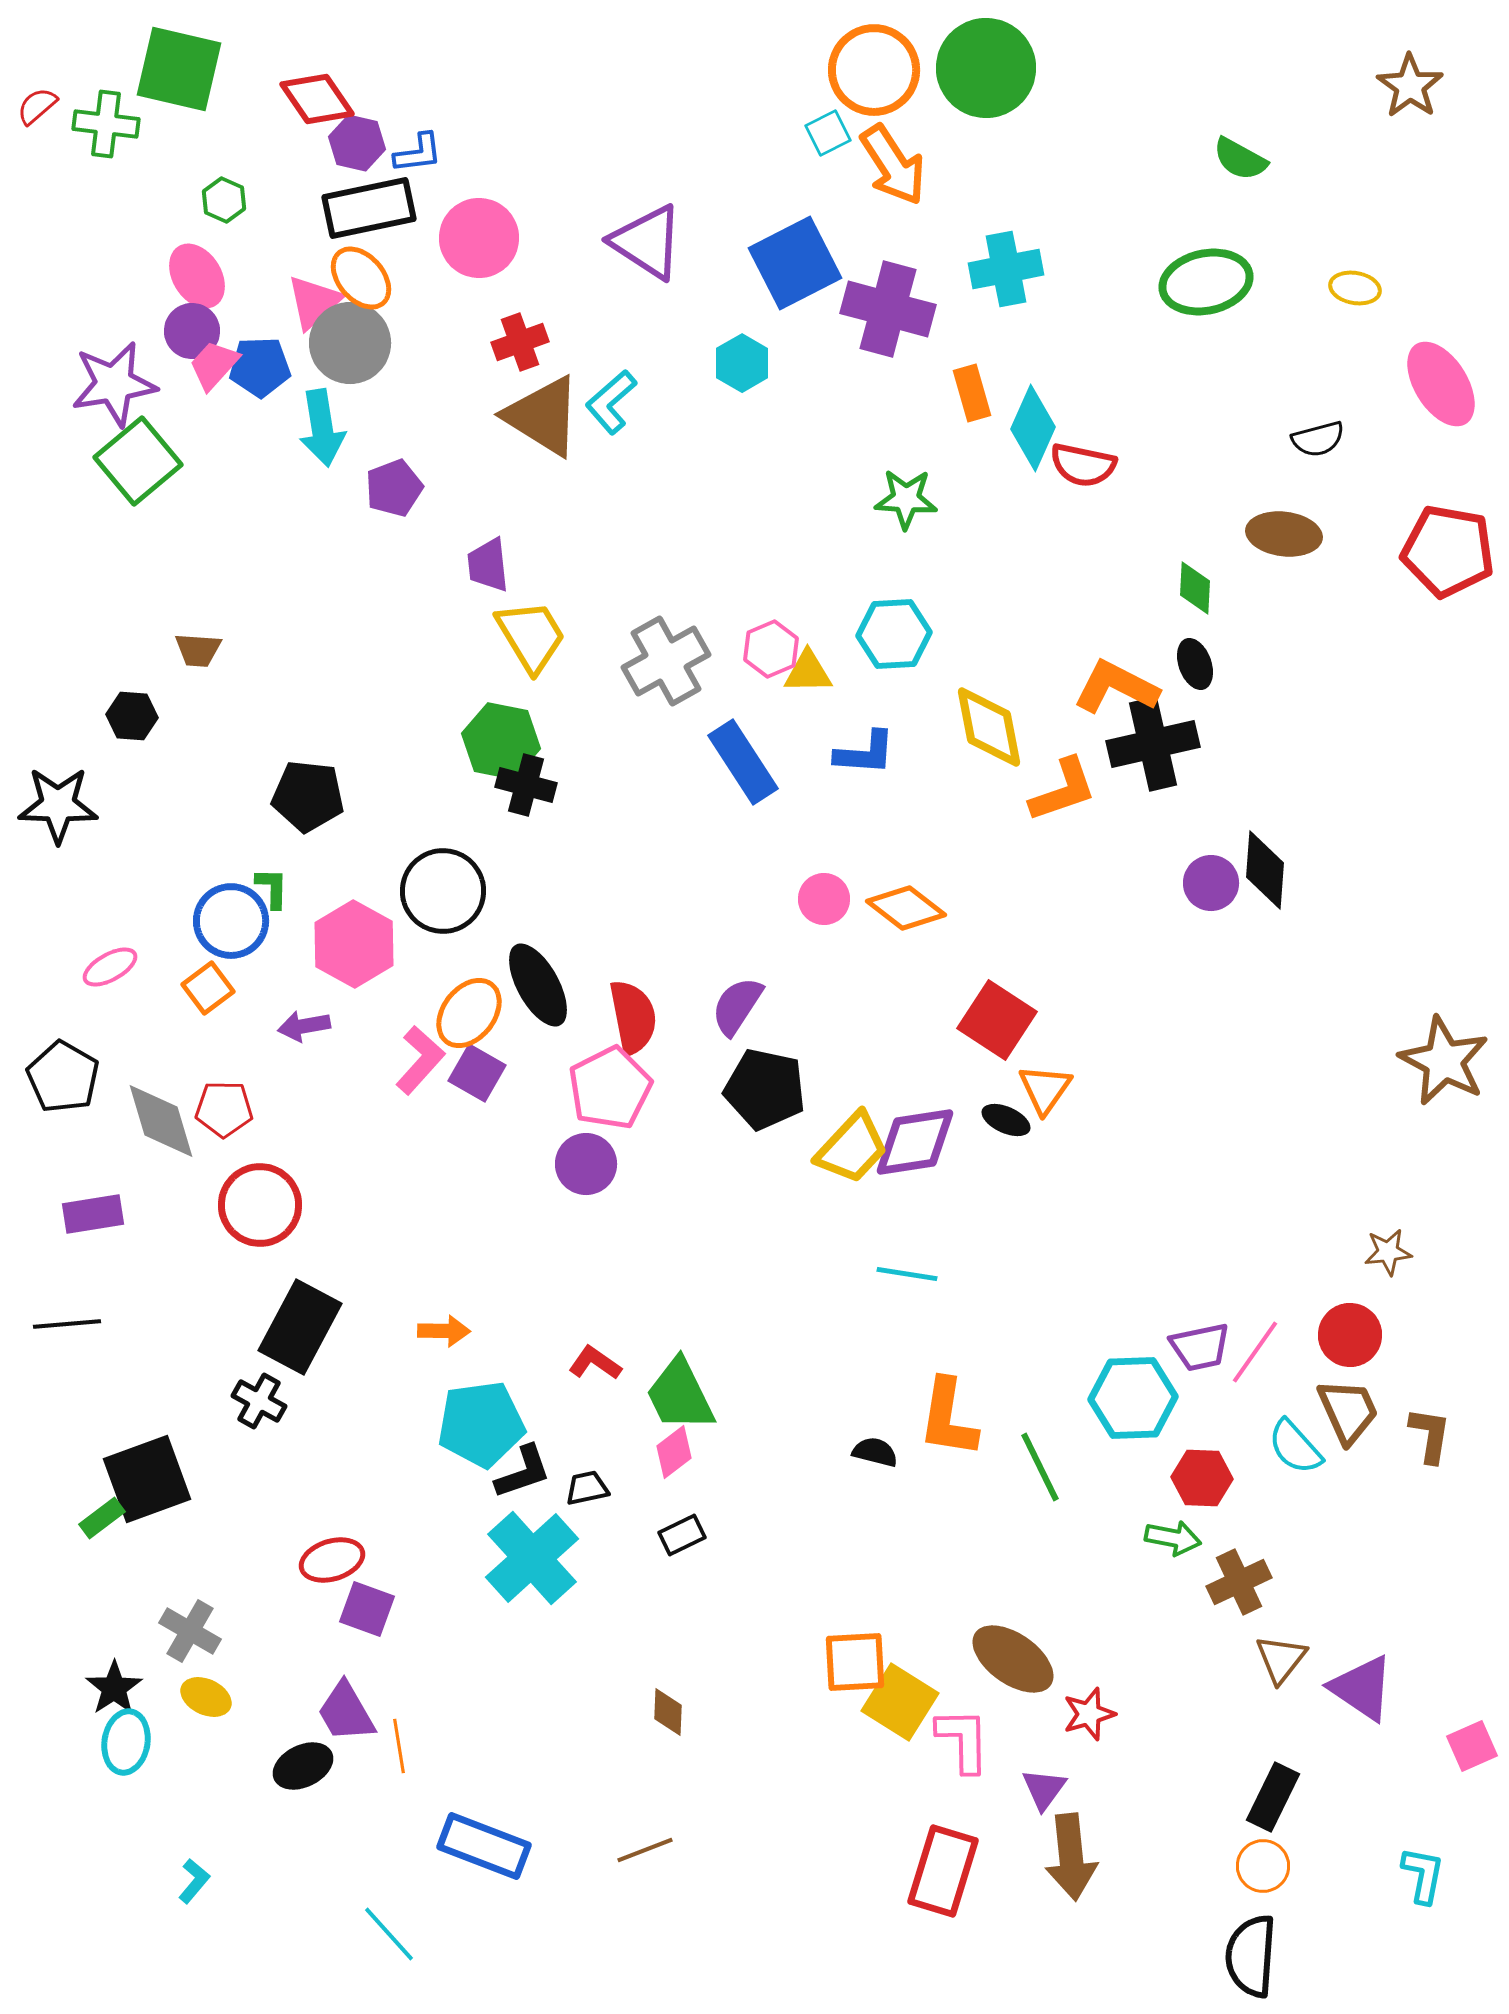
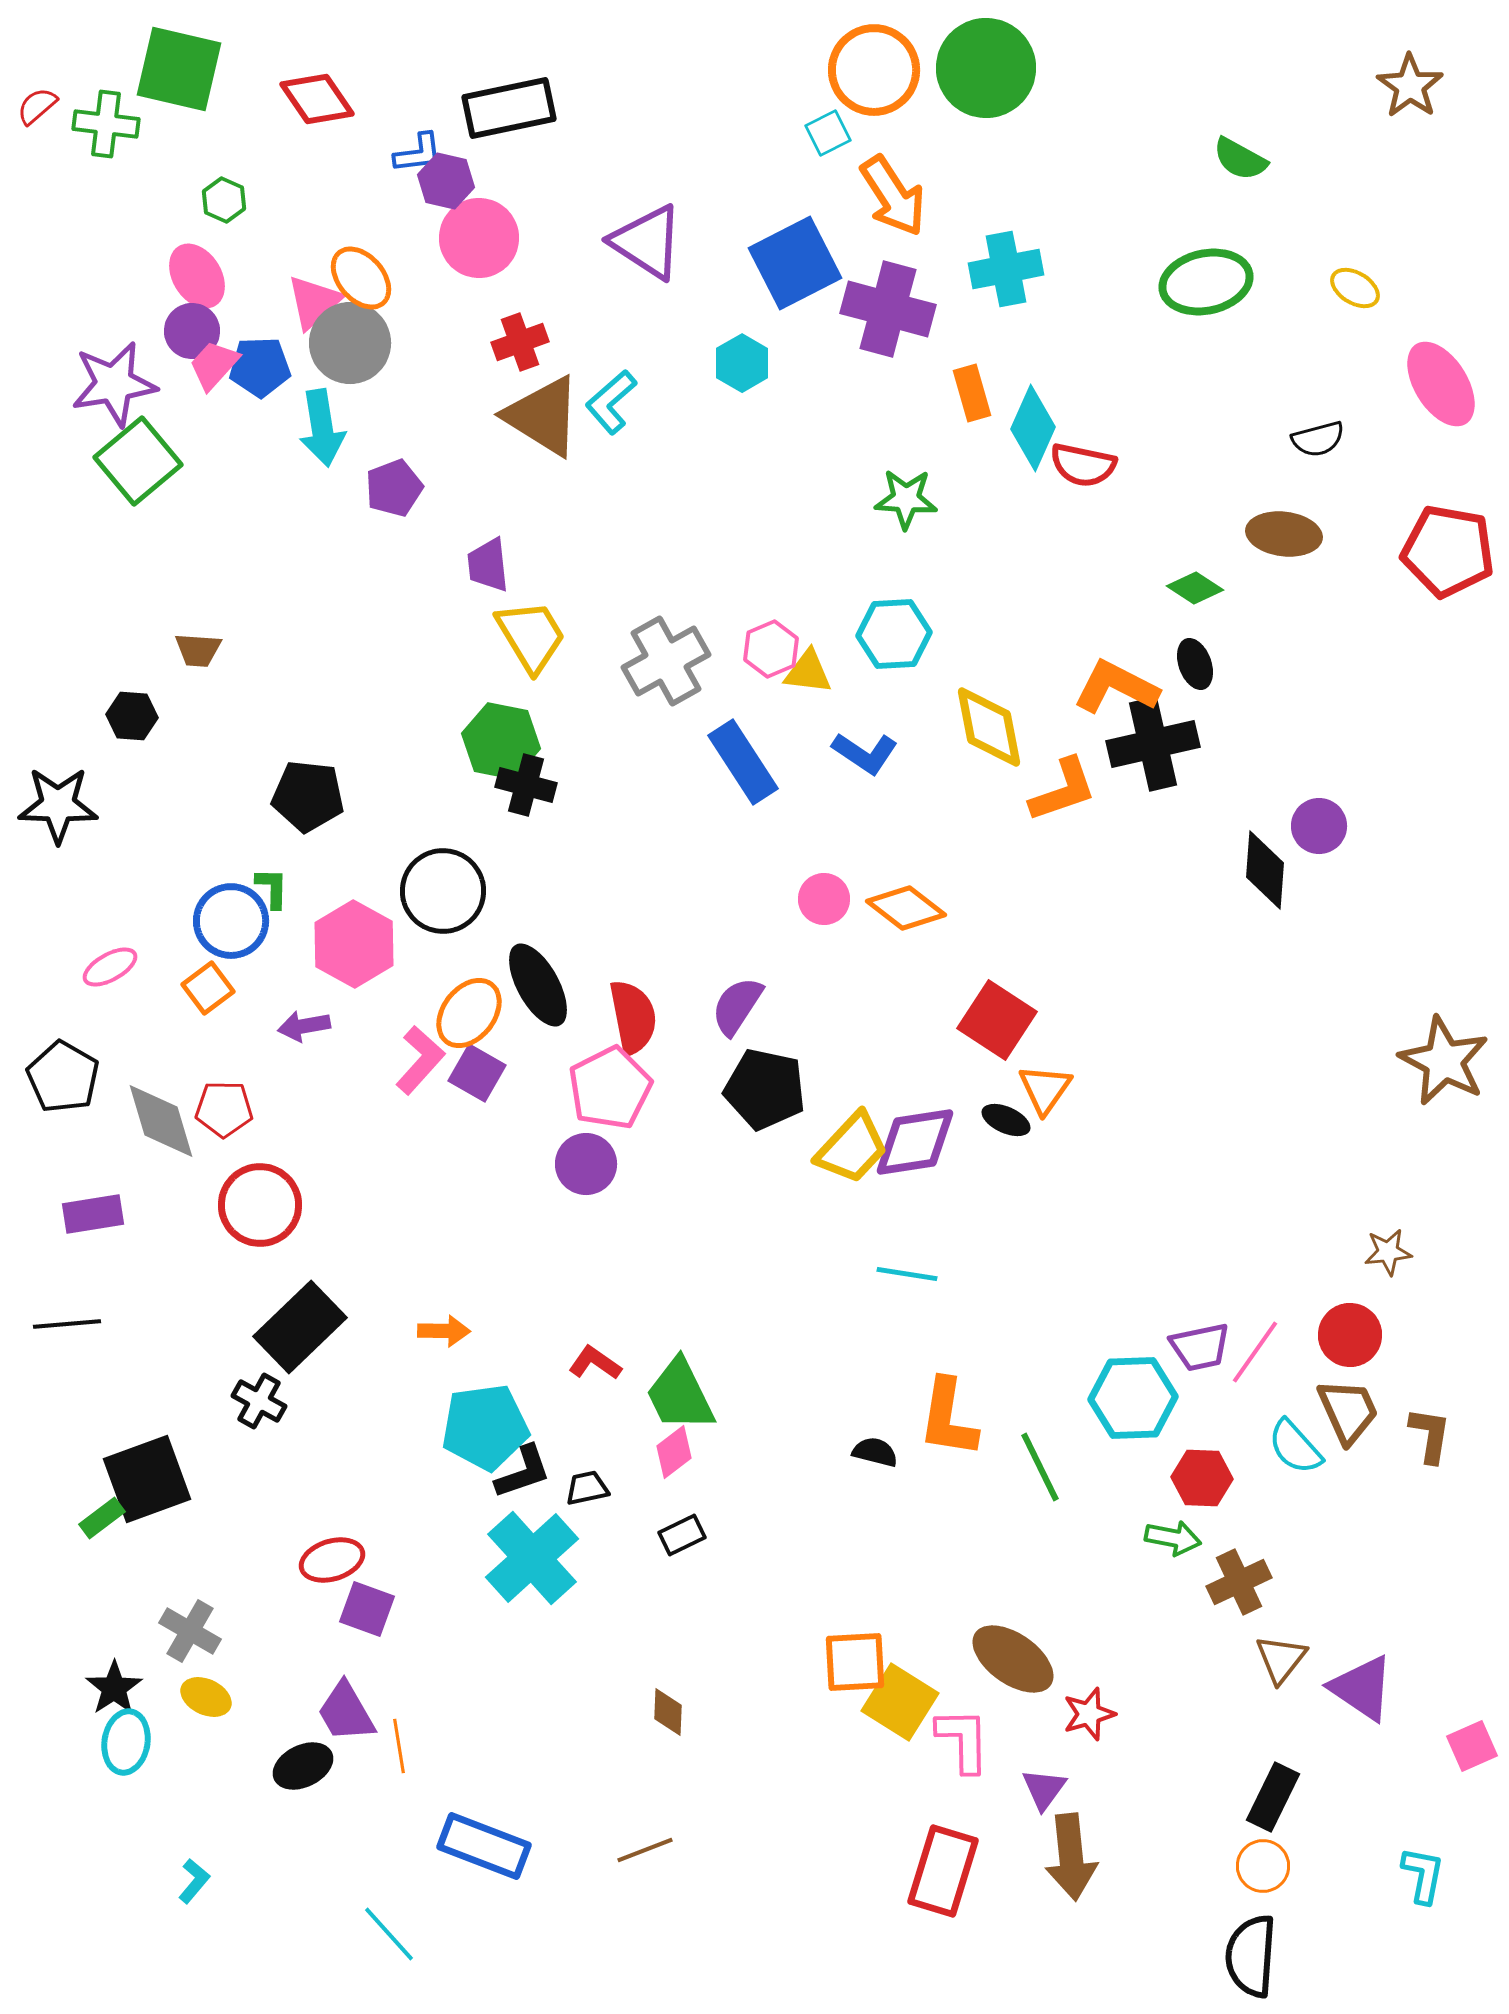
purple hexagon at (357, 143): moved 89 px right, 38 px down
orange arrow at (893, 165): moved 31 px down
black rectangle at (369, 208): moved 140 px right, 100 px up
yellow ellipse at (1355, 288): rotated 21 degrees clockwise
green diamond at (1195, 588): rotated 60 degrees counterclockwise
yellow triangle at (808, 672): rotated 8 degrees clockwise
blue L-shape at (865, 753): rotated 30 degrees clockwise
purple circle at (1211, 883): moved 108 px right, 57 px up
black rectangle at (300, 1327): rotated 18 degrees clockwise
cyan pentagon at (481, 1424): moved 4 px right, 3 px down
